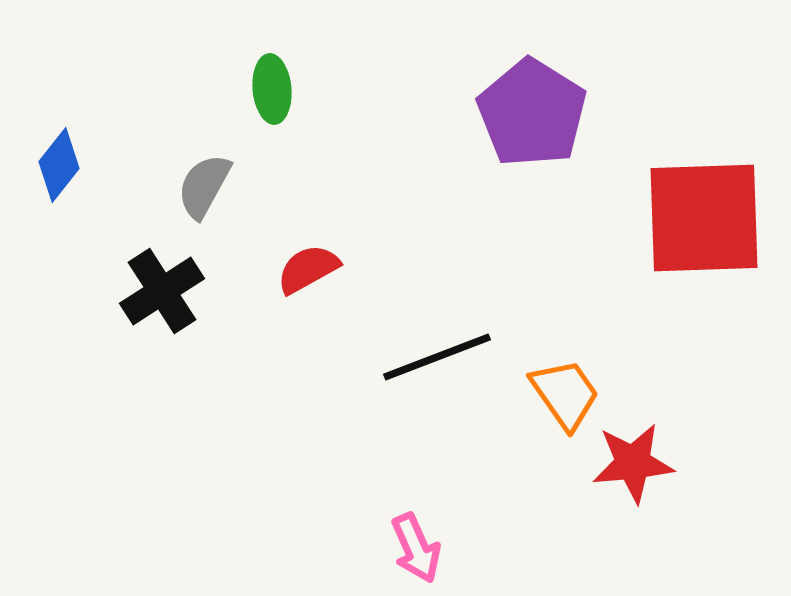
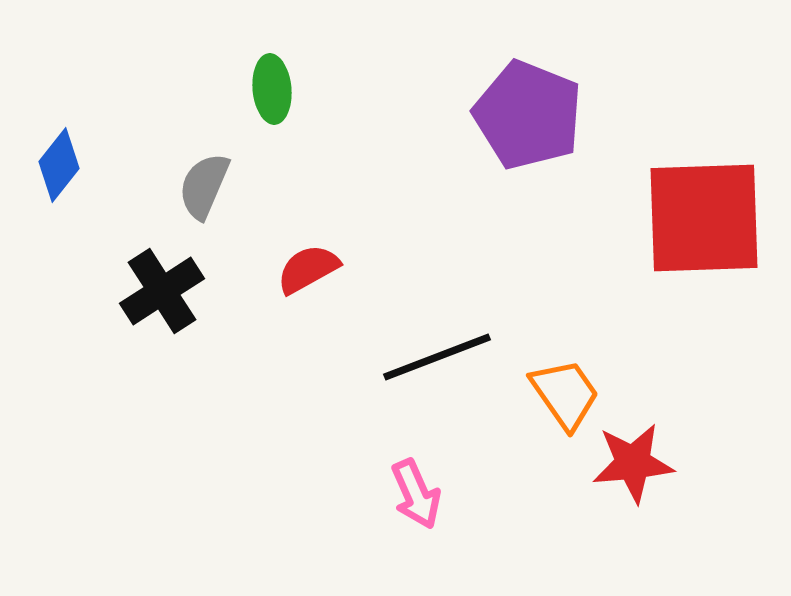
purple pentagon: moved 4 px left, 2 px down; rotated 10 degrees counterclockwise
gray semicircle: rotated 6 degrees counterclockwise
pink arrow: moved 54 px up
